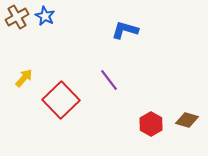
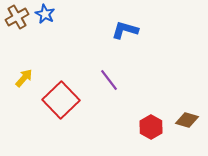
blue star: moved 2 px up
red hexagon: moved 3 px down
